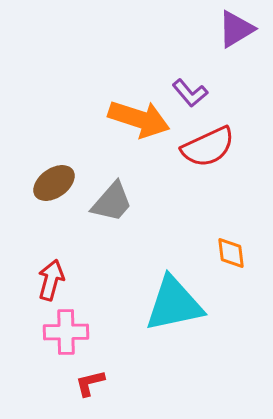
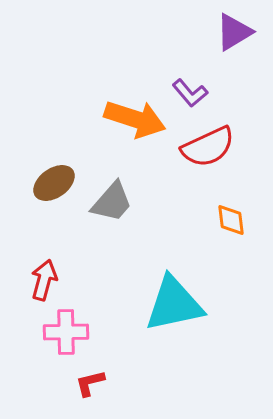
purple triangle: moved 2 px left, 3 px down
orange arrow: moved 4 px left
orange diamond: moved 33 px up
red arrow: moved 7 px left
